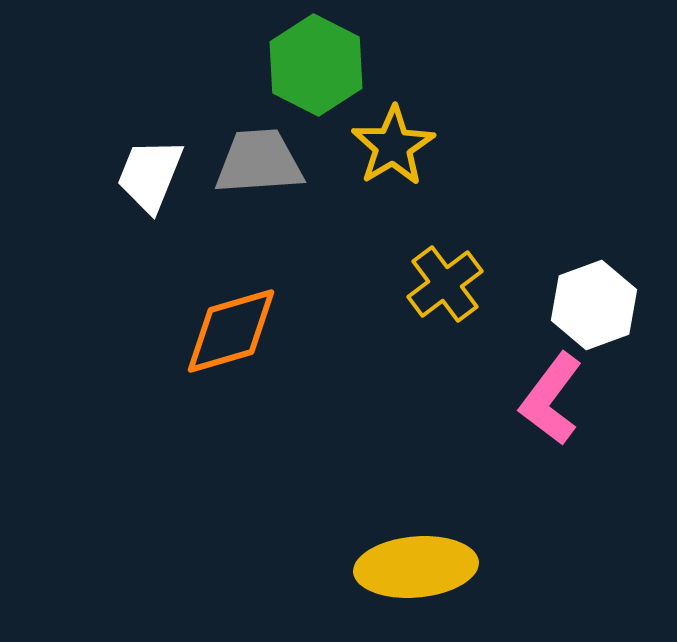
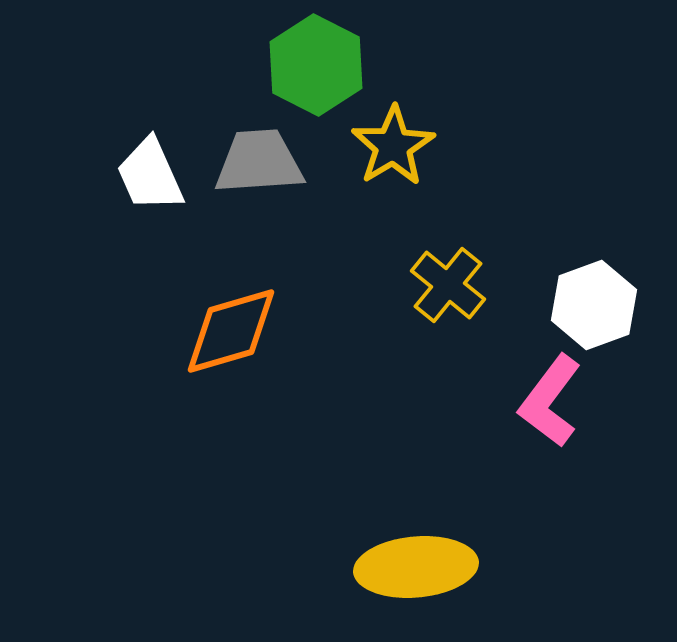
white trapezoid: rotated 46 degrees counterclockwise
yellow cross: moved 3 px right, 1 px down; rotated 14 degrees counterclockwise
pink L-shape: moved 1 px left, 2 px down
